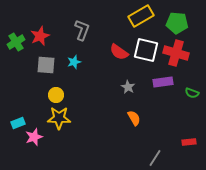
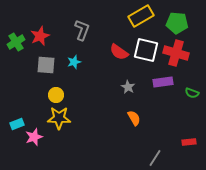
cyan rectangle: moved 1 px left, 1 px down
